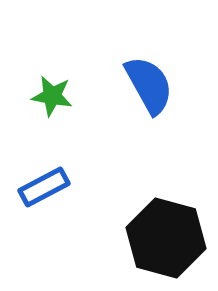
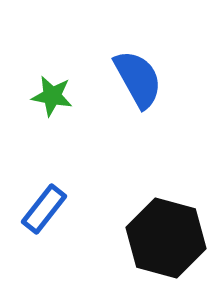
blue semicircle: moved 11 px left, 6 px up
blue rectangle: moved 22 px down; rotated 24 degrees counterclockwise
